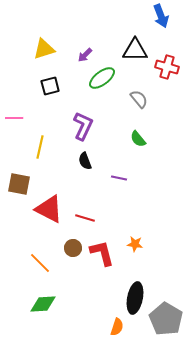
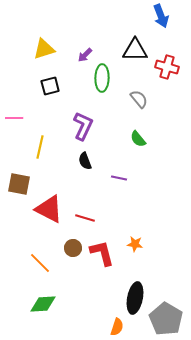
green ellipse: rotated 52 degrees counterclockwise
